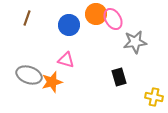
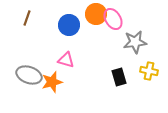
yellow cross: moved 5 px left, 26 px up
